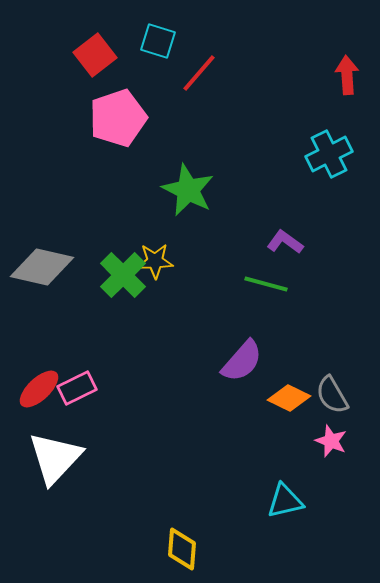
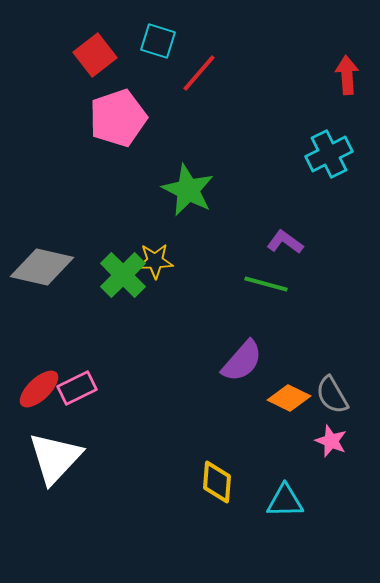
cyan triangle: rotated 12 degrees clockwise
yellow diamond: moved 35 px right, 67 px up
